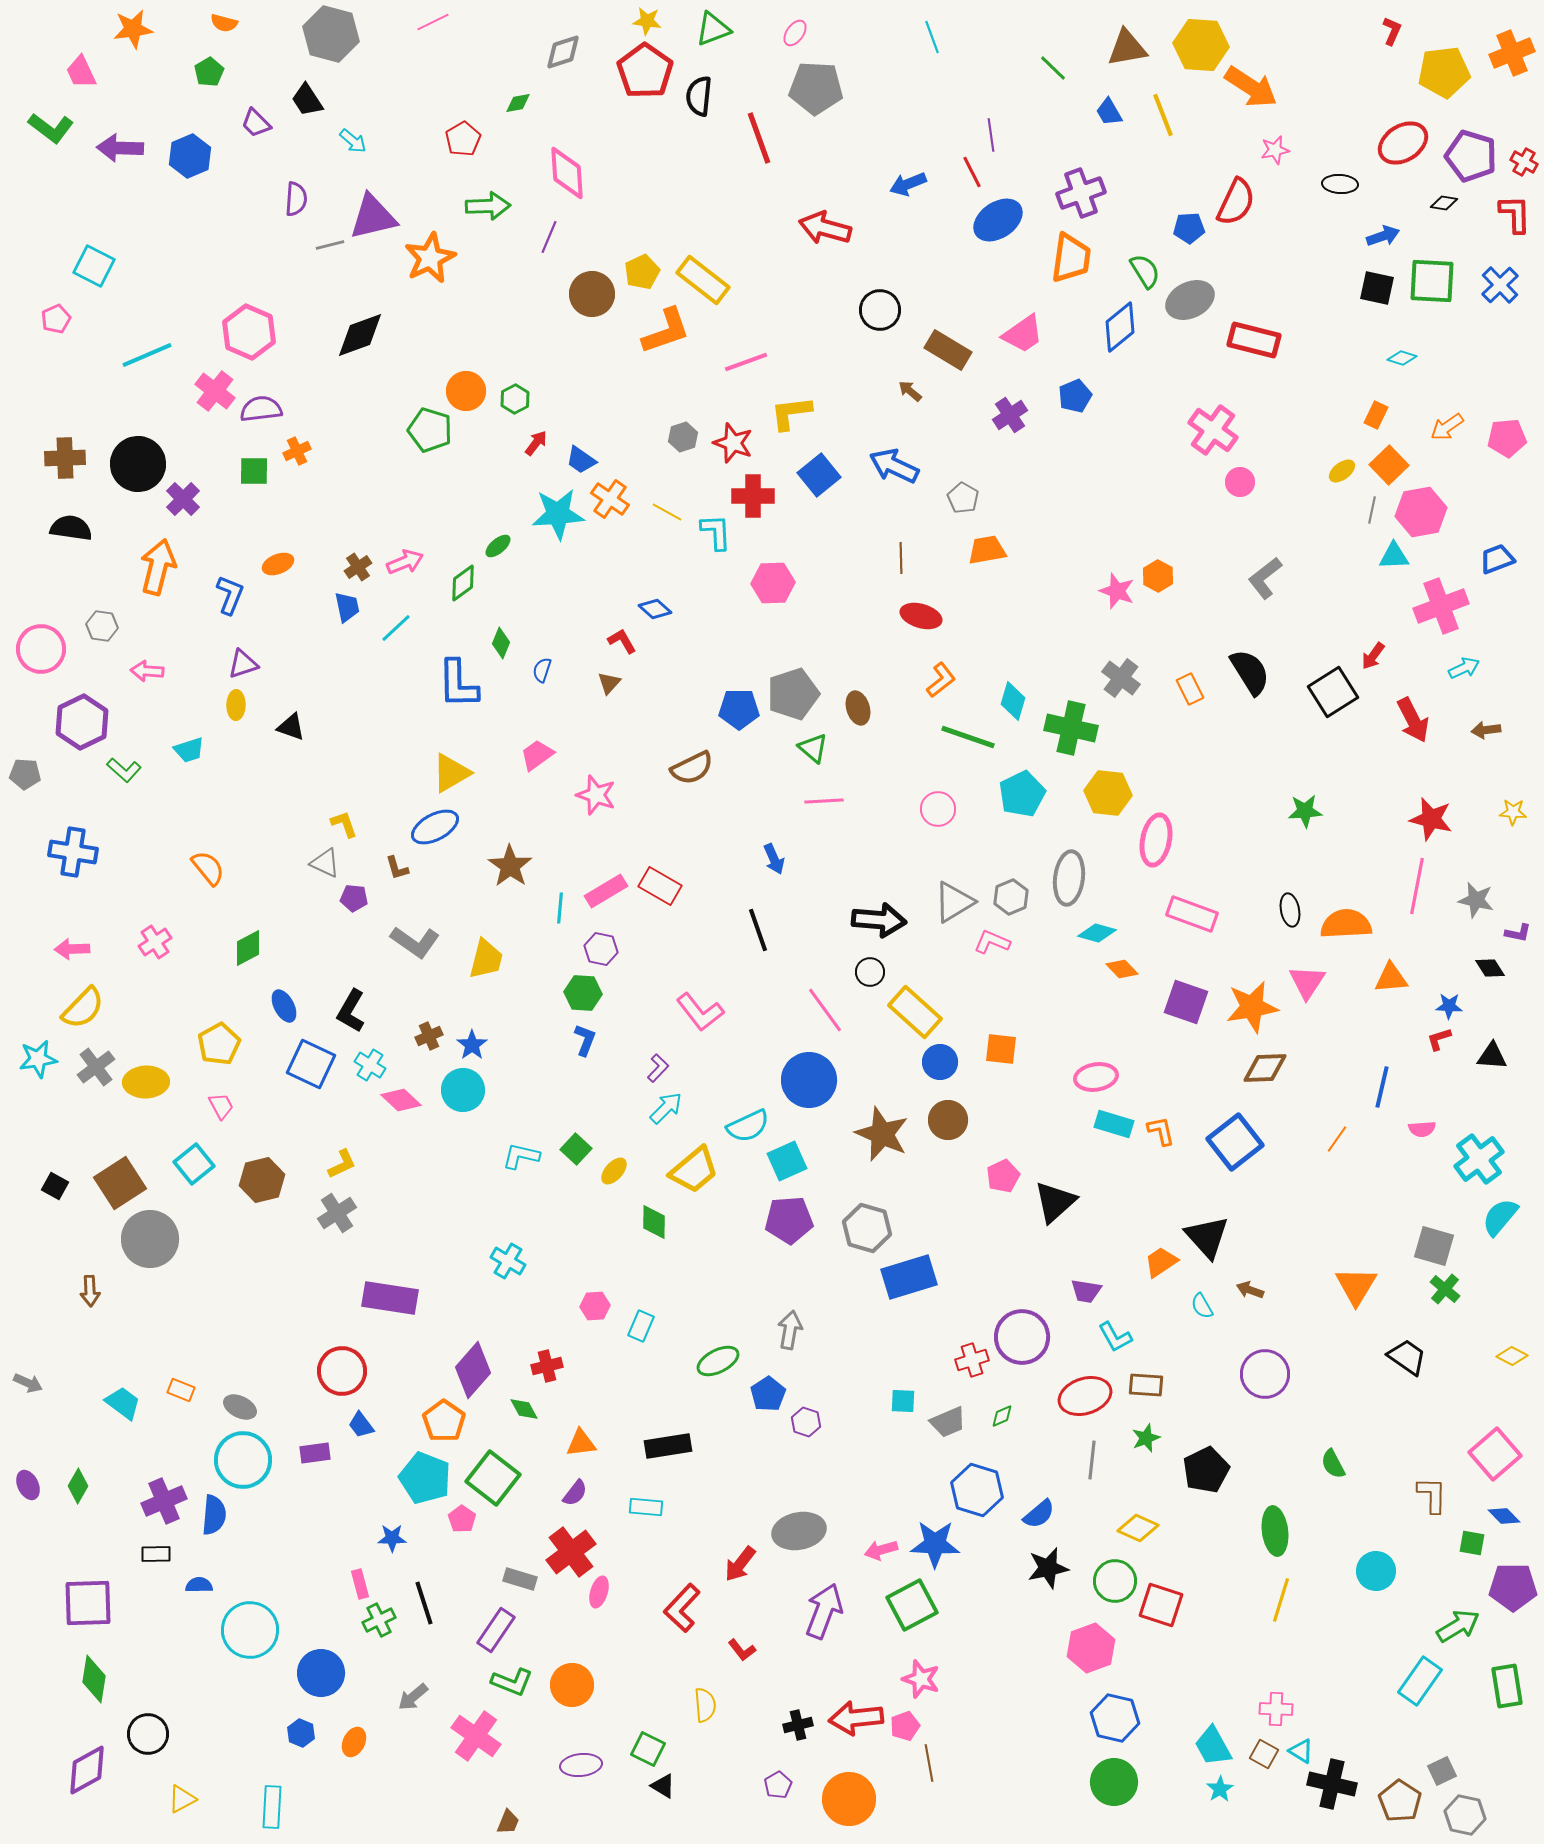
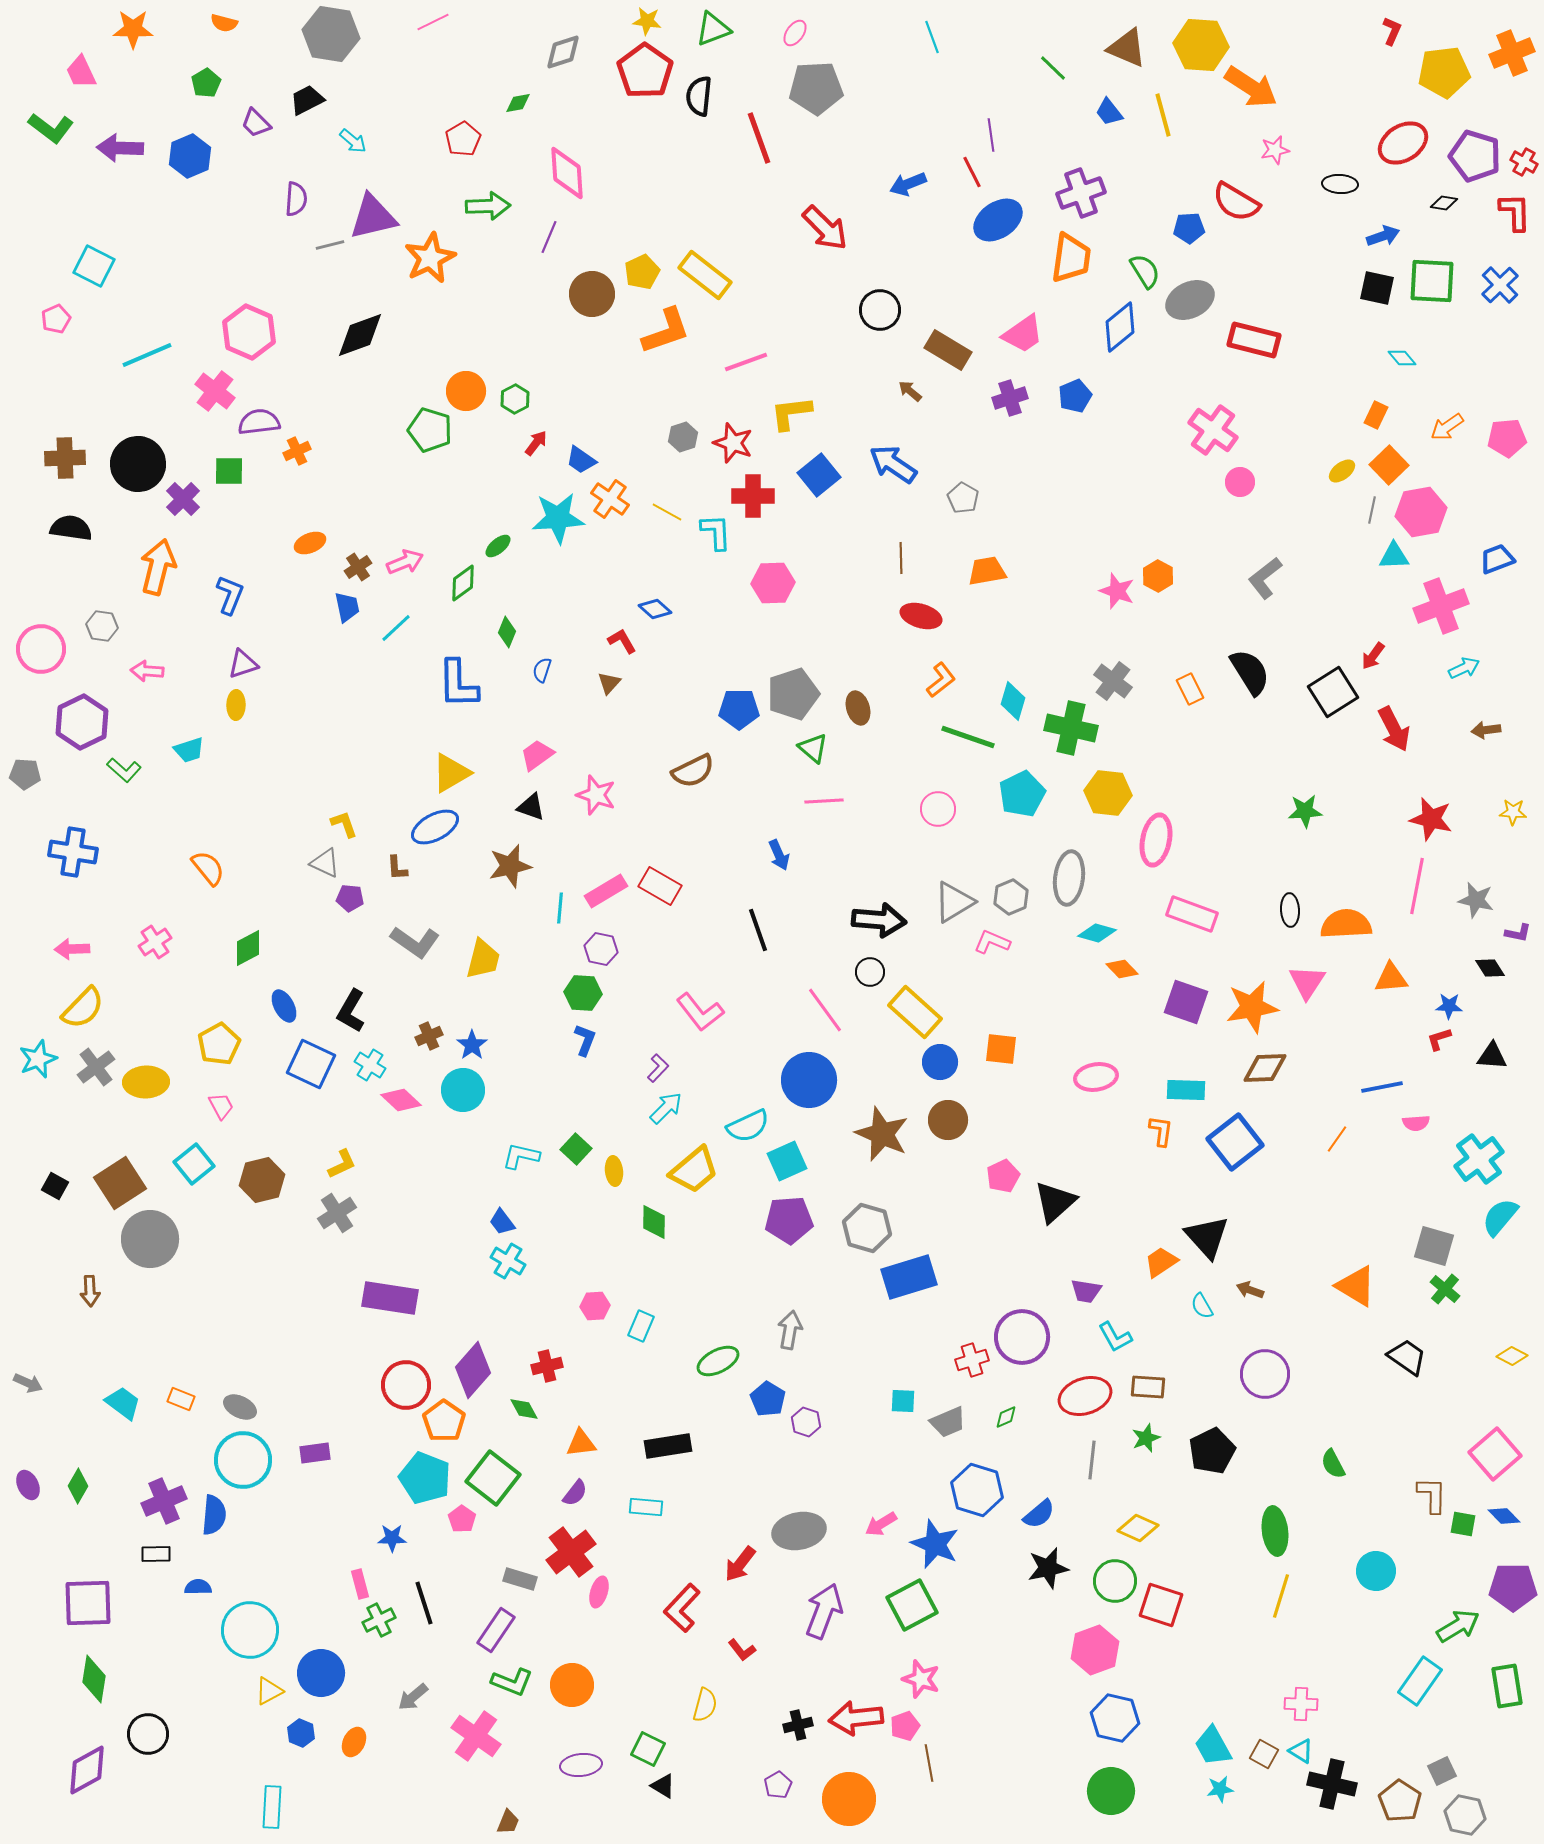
orange star at (133, 29): rotated 9 degrees clockwise
gray hexagon at (331, 34): rotated 6 degrees counterclockwise
brown triangle at (1127, 48): rotated 33 degrees clockwise
green pentagon at (209, 72): moved 3 px left, 11 px down
gray pentagon at (816, 88): rotated 6 degrees counterclockwise
black trapezoid at (307, 100): rotated 96 degrees clockwise
blue trapezoid at (1109, 112): rotated 8 degrees counterclockwise
yellow line at (1163, 115): rotated 6 degrees clockwise
purple pentagon at (1471, 156): moved 4 px right
red semicircle at (1236, 202): rotated 96 degrees clockwise
red L-shape at (1515, 214): moved 2 px up
red arrow at (825, 228): rotated 150 degrees counterclockwise
yellow rectangle at (703, 280): moved 2 px right, 5 px up
cyan diamond at (1402, 358): rotated 32 degrees clockwise
purple semicircle at (261, 409): moved 2 px left, 13 px down
purple cross at (1010, 415): moved 17 px up; rotated 16 degrees clockwise
blue arrow at (894, 466): moved 1 px left, 2 px up; rotated 9 degrees clockwise
green square at (254, 471): moved 25 px left
cyan star at (558, 514): moved 4 px down
orange trapezoid at (987, 550): moved 21 px down
orange ellipse at (278, 564): moved 32 px right, 21 px up
green diamond at (501, 643): moved 6 px right, 11 px up
gray cross at (1121, 678): moved 8 px left, 3 px down
red arrow at (1413, 720): moved 19 px left, 9 px down
black triangle at (291, 727): moved 240 px right, 80 px down
brown semicircle at (692, 768): moved 1 px right, 3 px down
blue arrow at (774, 859): moved 5 px right, 4 px up
brown star at (510, 866): rotated 24 degrees clockwise
brown L-shape at (397, 868): rotated 12 degrees clockwise
purple pentagon at (354, 898): moved 4 px left
black ellipse at (1290, 910): rotated 8 degrees clockwise
yellow trapezoid at (486, 959): moved 3 px left
cyan star at (38, 1059): rotated 12 degrees counterclockwise
blue line at (1382, 1087): rotated 66 degrees clockwise
cyan rectangle at (1114, 1124): moved 72 px right, 34 px up; rotated 15 degrees counterclockwise
pink semicircle at (1422, 1129): moved 6 px left, 6 px up
orange L-shape at (1161, 1131): rotated 20 degrees clockwise
yellow ellipse at (614, 1171): rotated 48 degrees counterclockwise
orange triangle at (1356, 1286): rotated 30 degrees counterclockwise
red circle at (342, 1371): moved 64 px right, 14 px down
brown rectangle at (1146, 1385): moved 2 px right, 2 px down
orange rectangle at (181, 1390): moved 9 px down
blue pentagon at (768, 1394): moved 5 px down; rotated 8 degrees counterclockwise
green diamond at (1002, 1416): moved 4 px right, 1 px down
blue trapezoid at (361, 1425): moved 141 px right, 203 px up
black pentagon at (1206, 1470): moved 6 px right, 19 px up
green square at (1472, 1543): moved 9 px left, 19 px up
blue star at (935, 1544): rotated 21 degrees clockwise
pink arrow at (881, 1550): moved 26 px up; rotated 16 degrees counterclockwise
blue semicircle at (199, 1585): moved 1 px left, 2 px down
yellow line at (1281, 1600): moved 4 px up
pink hexagon at (1091, 1648): moved 4 px right, 2 px down
yellow semicircle at (705, 1705): rotated 20 degrees clockwise
pink cross at (1276, 1709): moved 25 px right, 5 px up
green circle at (1114, 1782): moved 3 px left, 9 px down
cyan star at (1220, 1789): rotated 24 degrees clockwise
yellow triangle at (182, 1799): moved 87 px right, 108 px up
